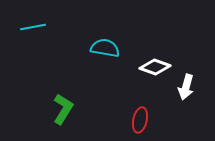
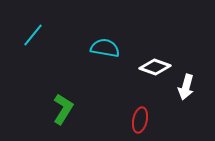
cyan line: moved 8 px down; rotated 40 degrees counterclockwise
